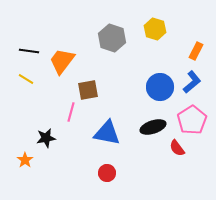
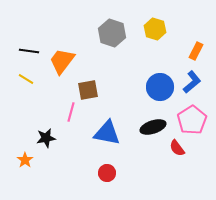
gray hexagon: moved 5 px up
